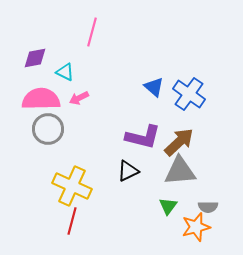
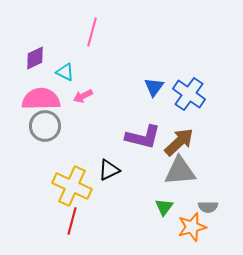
purple diamond: rotated 15 degrees counterclockwise
blue triangle: rotated 25 degrees clockwise
pink arrow: moved 4 px right, 2 px up
gray circle: moved 3 px left, 3 px up
black triangle: moved 19 px left, 1 px up
green triangle: moved 4 px left, 1 px down
orange star: moved 4 px left
